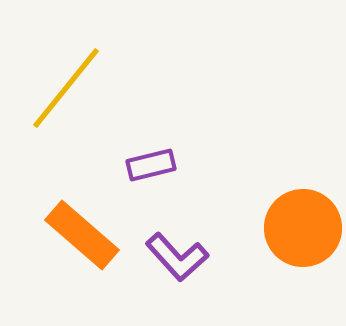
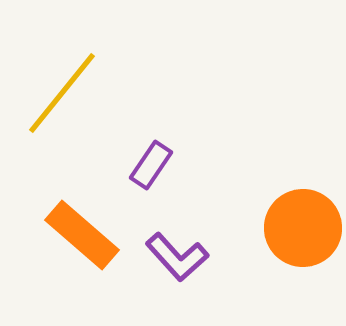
yellow line: moved 4 px left, 5 px down
purple rectangle: rotated 42 degrees counterclockwise
